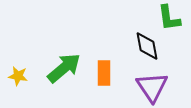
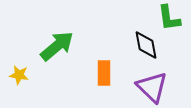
black diamond: moved 1 px left, 1 px up
green arrow: moved 7 px left, 22 px up
yellow star: moved 1 px right, 1 px up
purple triangle: rotated 12 degrees counterclockwise
